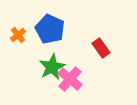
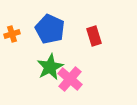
orange cross: moved 6 px left, 1 px up; rotated 21 degrees clockwise
red rectangle: moved 7 px left, 12 px up; rotated 18 degrees clockwise
green star: moved 2 px left
